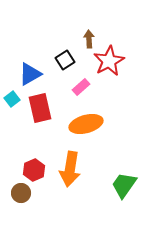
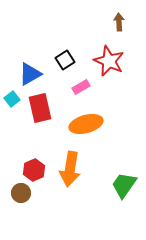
brown arrow: moved 30 px right, 17 px up
red star: rotated 20 degrees counterclockwise
pink rectangle: rotated 12 degrees clockwise
